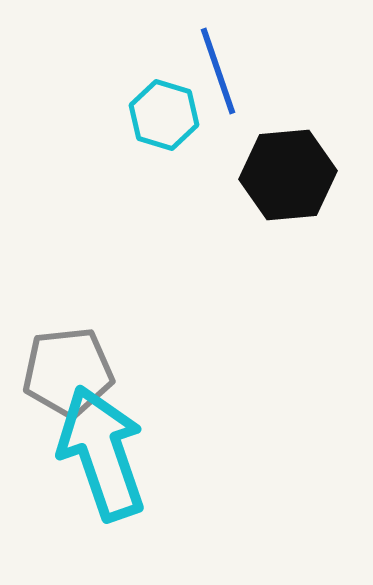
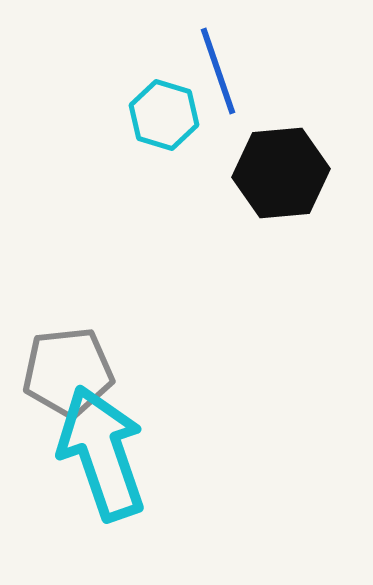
black hexagon: moved 7 px left, 2 px up
